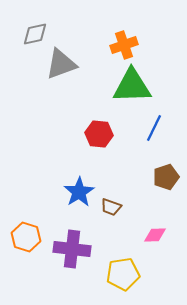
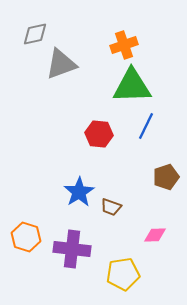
blue line: moved 8 px left, 2 px up
